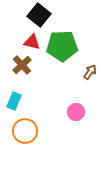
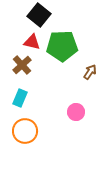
cyan rectangle: moved 6 px right, 3 px up
